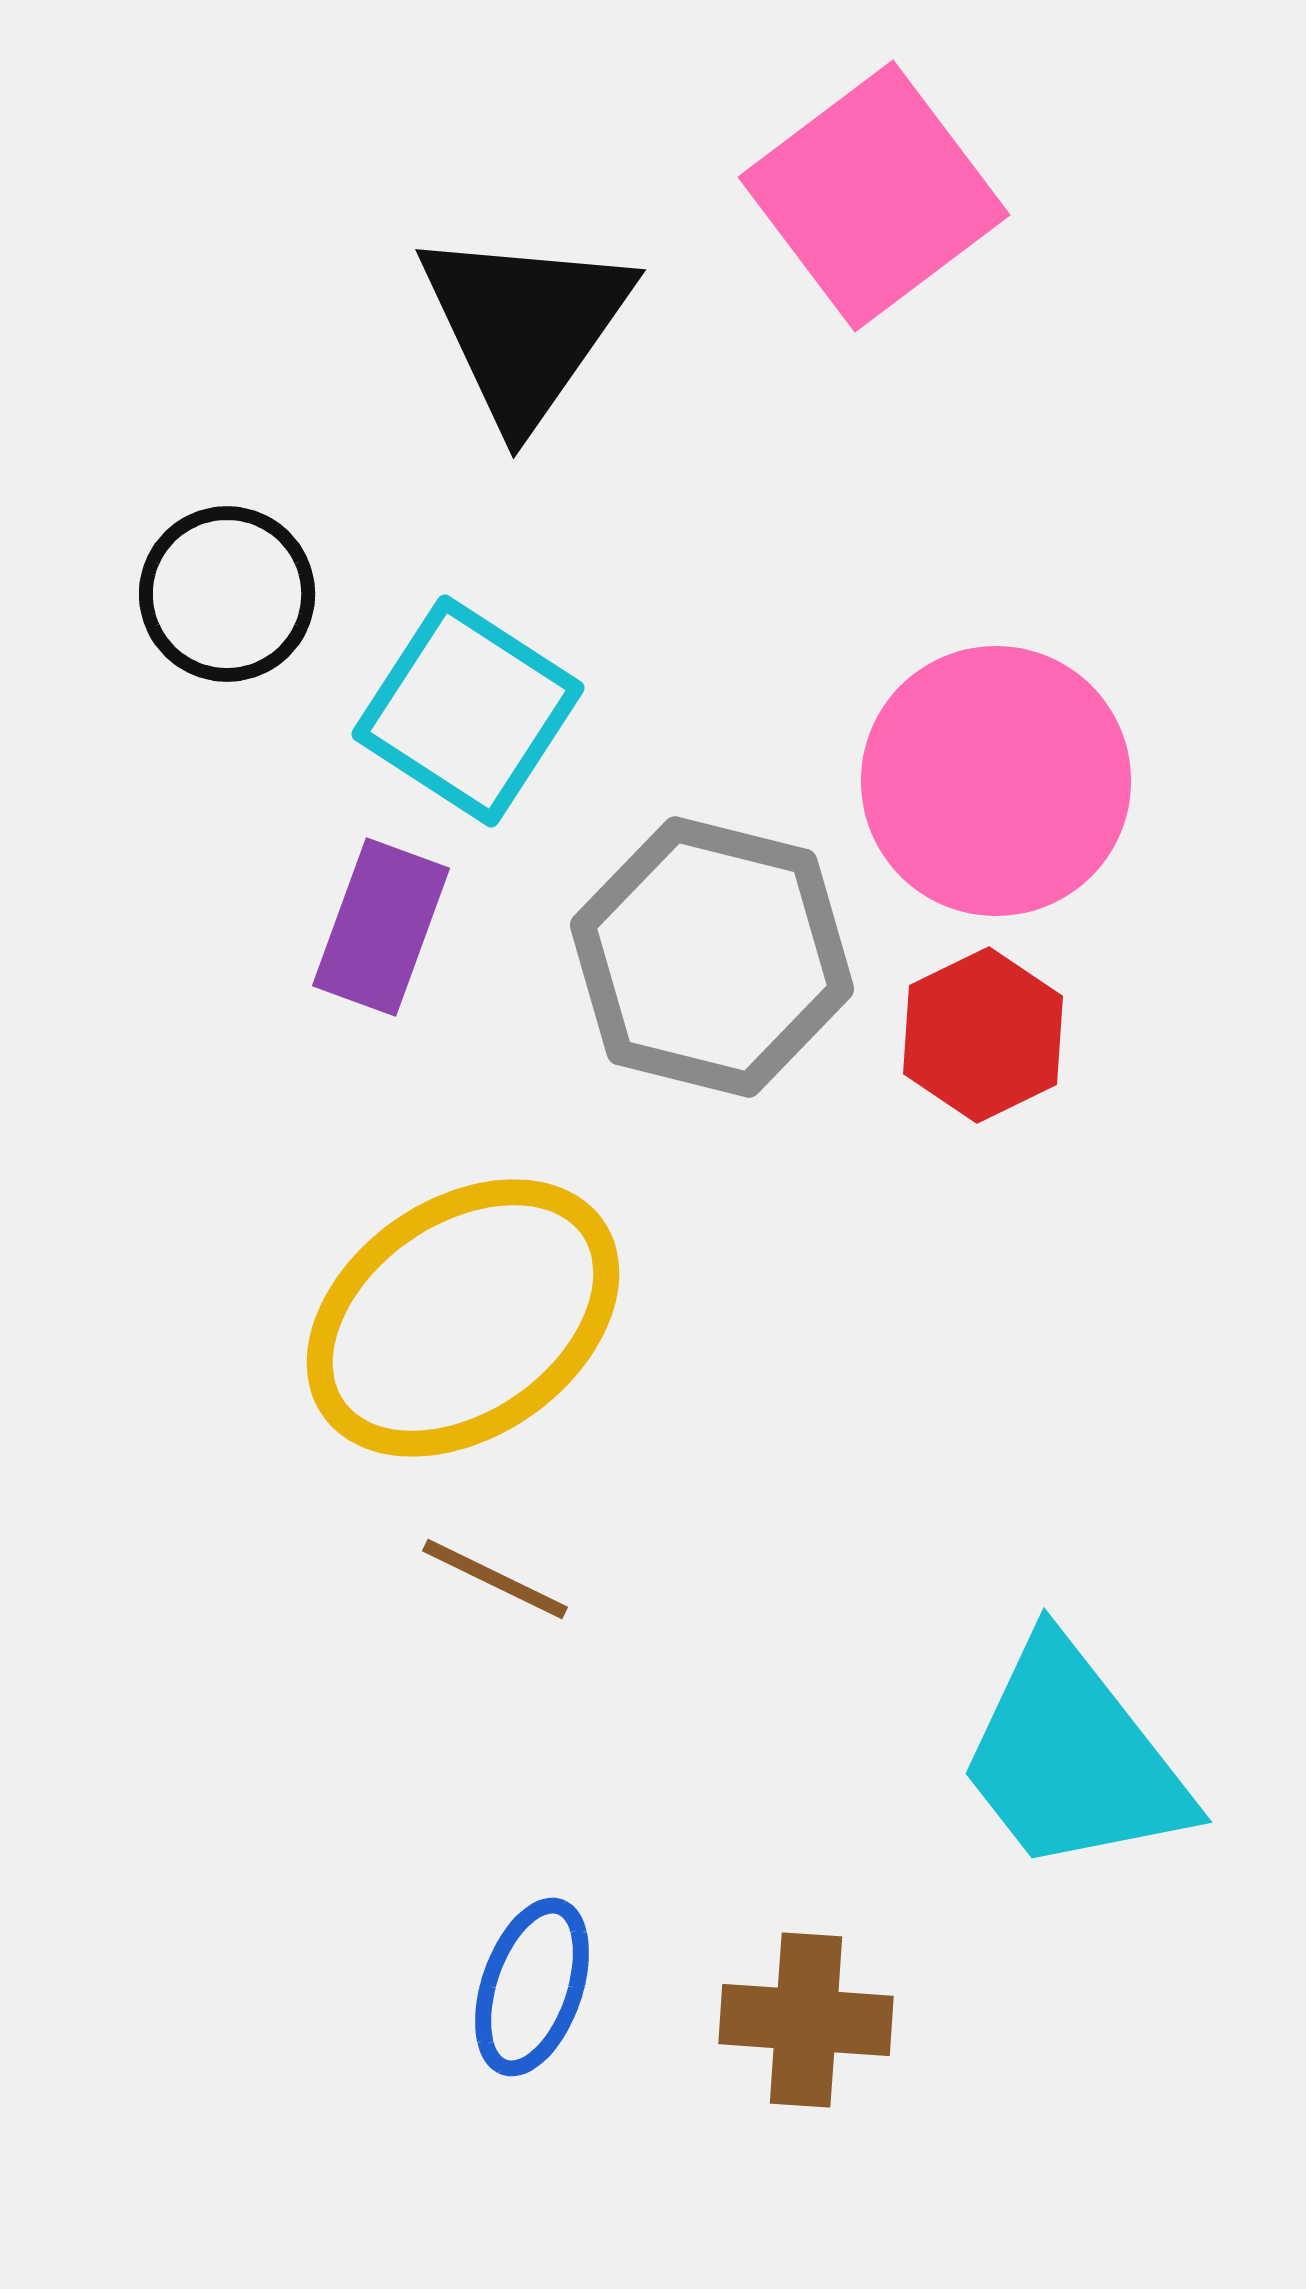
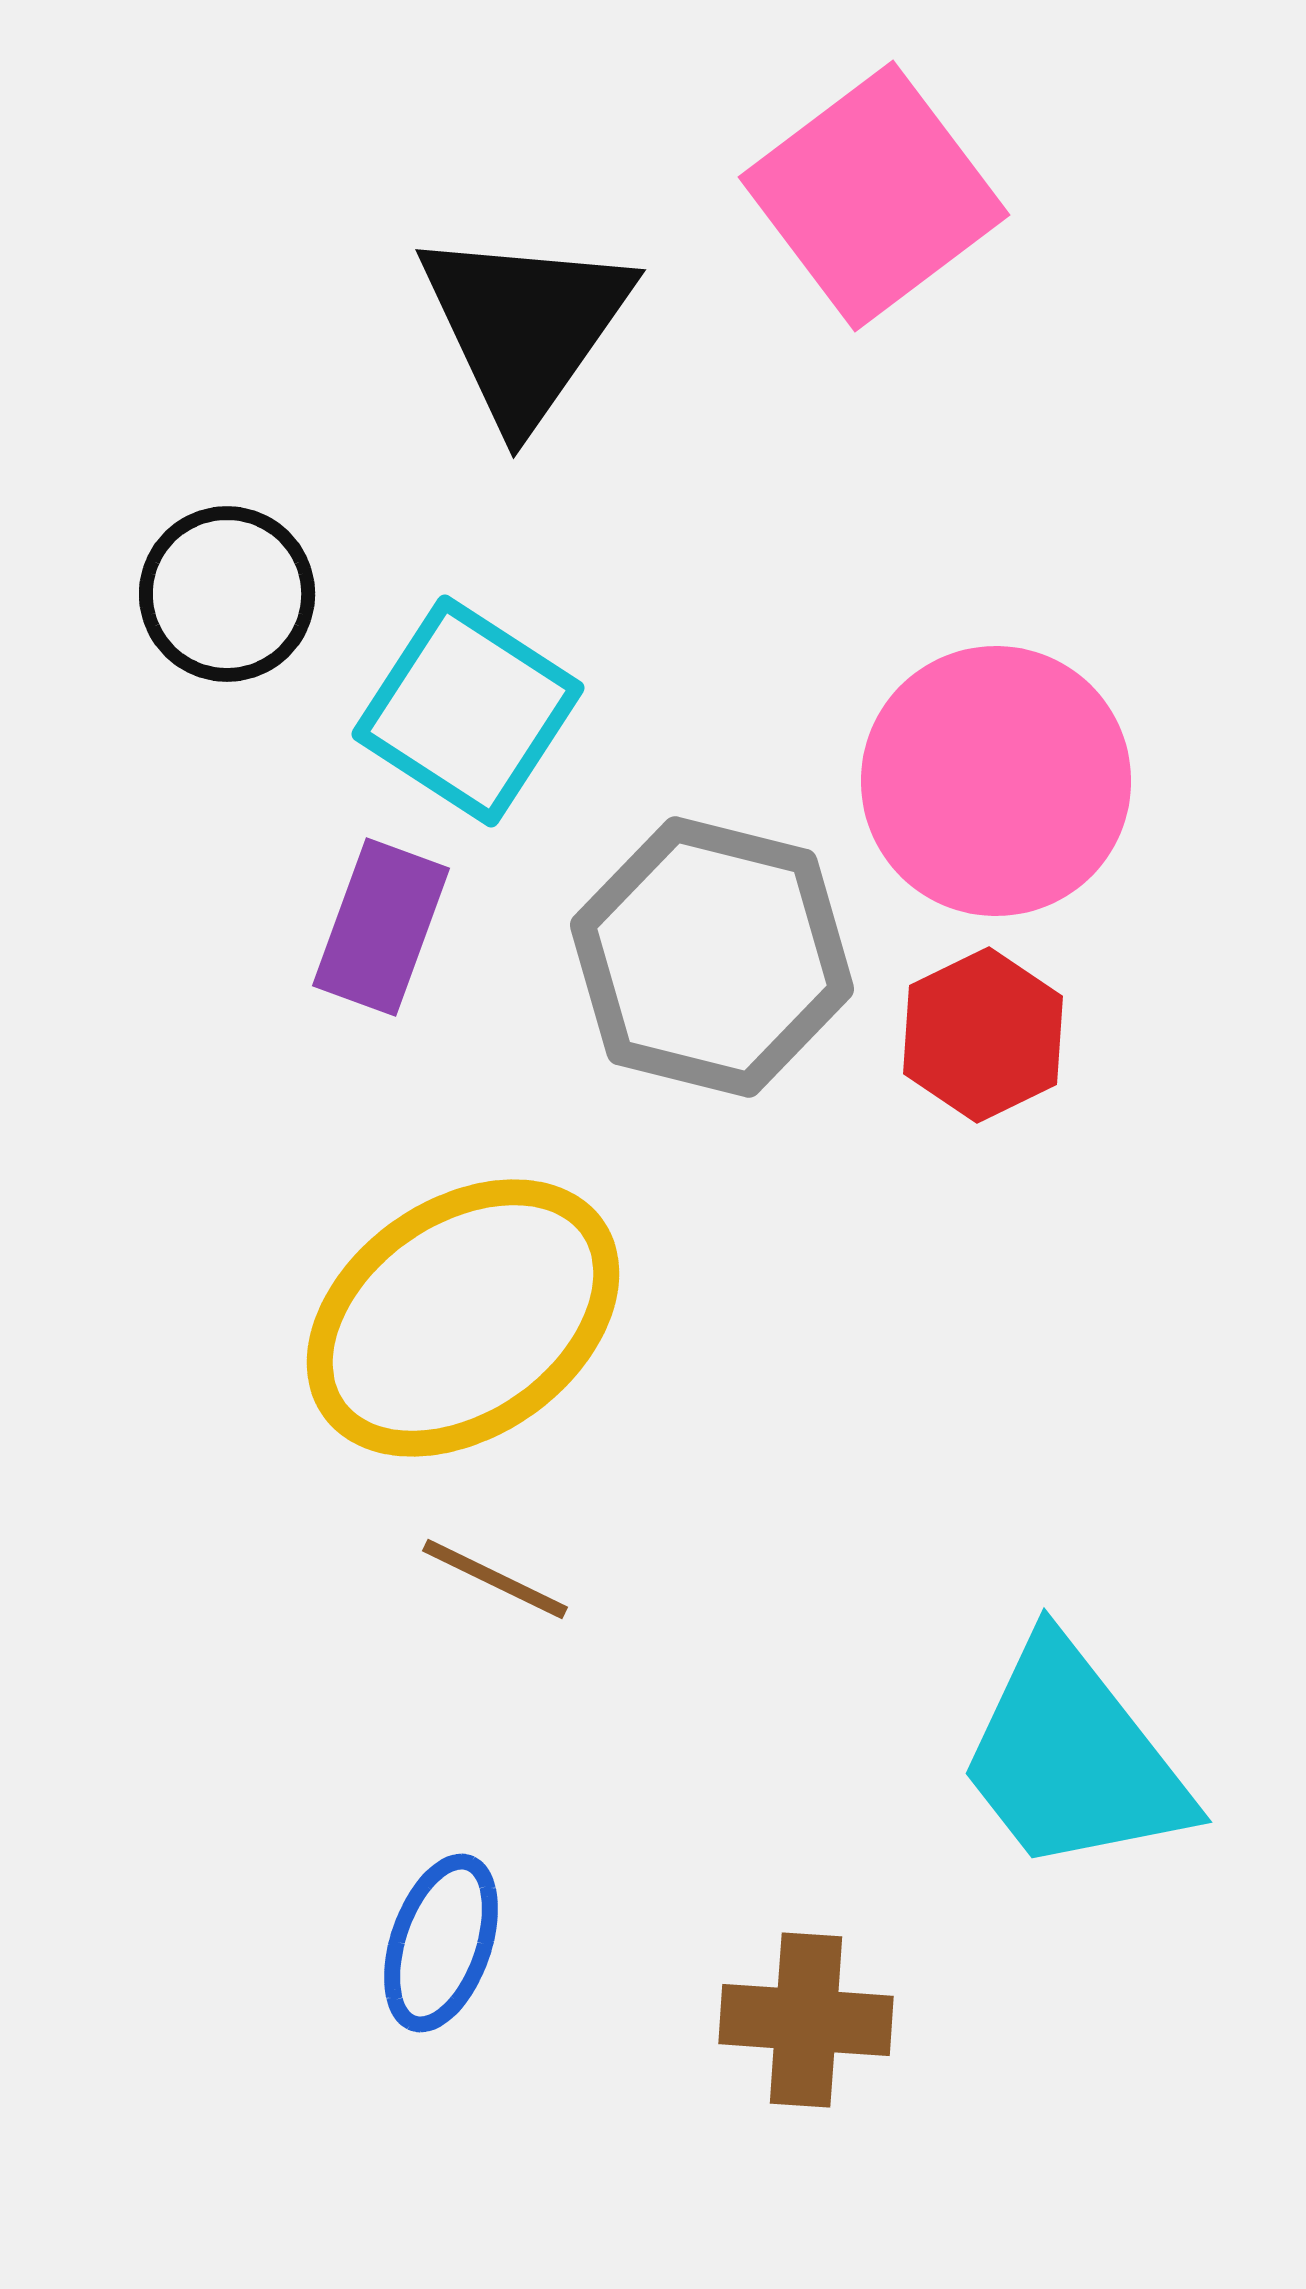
blue ellipse: moved 91 px left, 44 px up
